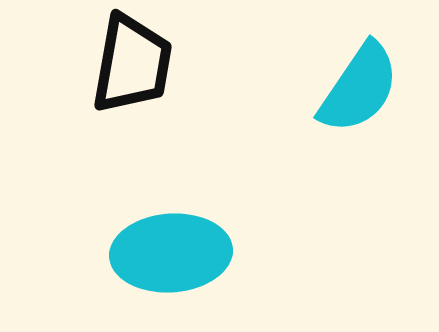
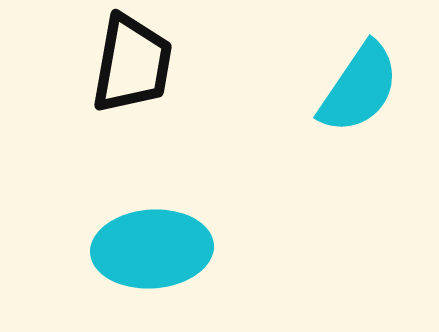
cyan ellipse: moved 19 px left, 4 px up
